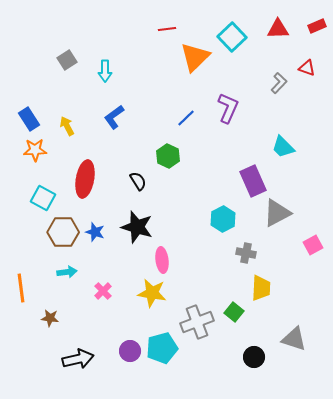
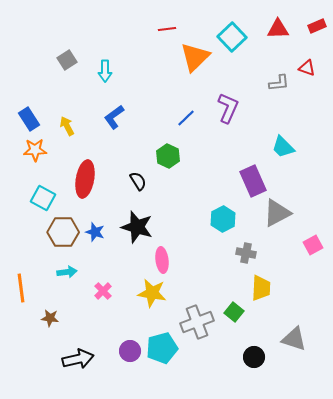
gray L-shape at (279, 83): rotated 40 degrees clockwise
